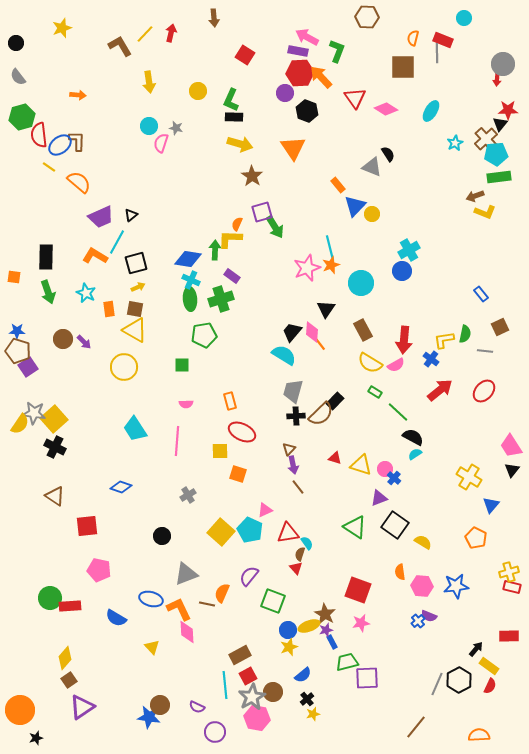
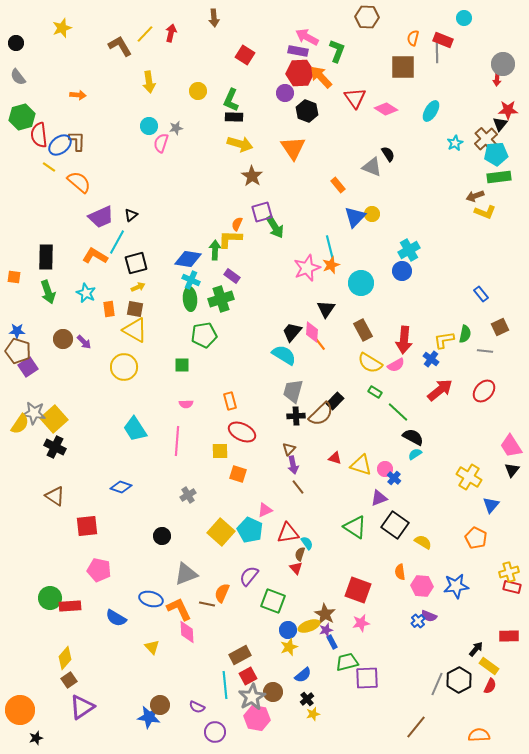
gray star at (176, 128): rotated 24 degrees counterclockwise
blue triangle at (355, 206): moved 11 px down
